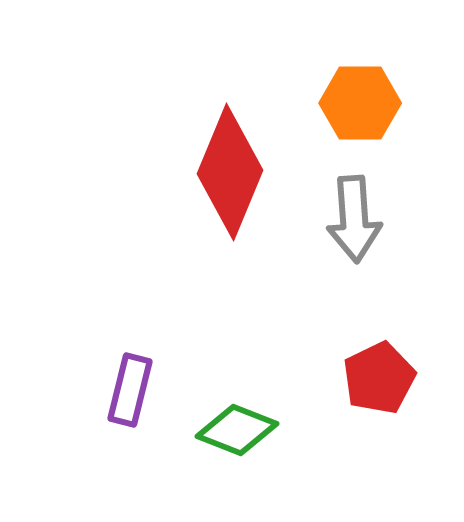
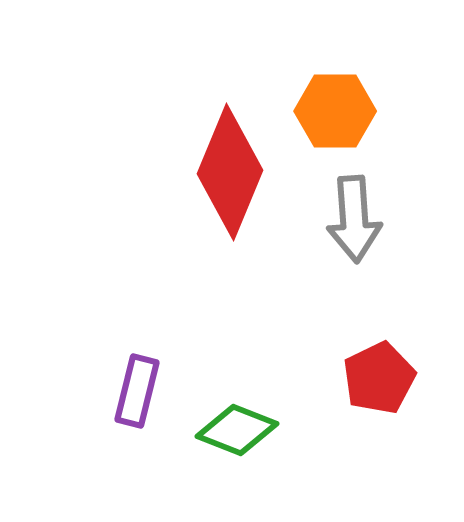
orange hexagon: moved 25 px left, 8 px down
purple rectangle: moved 7 px right, 1 px down
